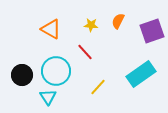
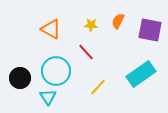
purple square: moved 2 px left, 1 px up; rotated 30 degrees clockwise
red line: moved 1 px right
black circle: moved 2 px left, 3 px down
